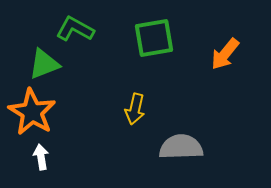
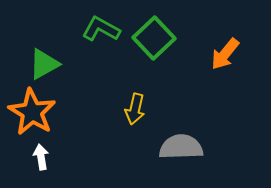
green L-shape: moved 26 px right
green square: rotated 33 degrees counterclockwise
green triangle: rotated 8 degrees counterclockwise
